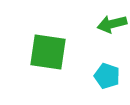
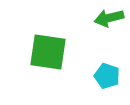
green arrow: moved 3 px left, 6 px up
